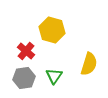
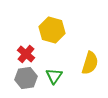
red cross: moved 3 px down
yellow semicircle: moved 1 px right, 1 px up
gray hexagon: moved 2 px right
